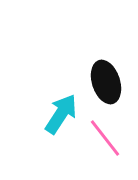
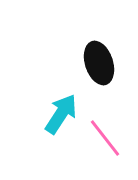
black ellipse: moved 7 px left, 19 px up
